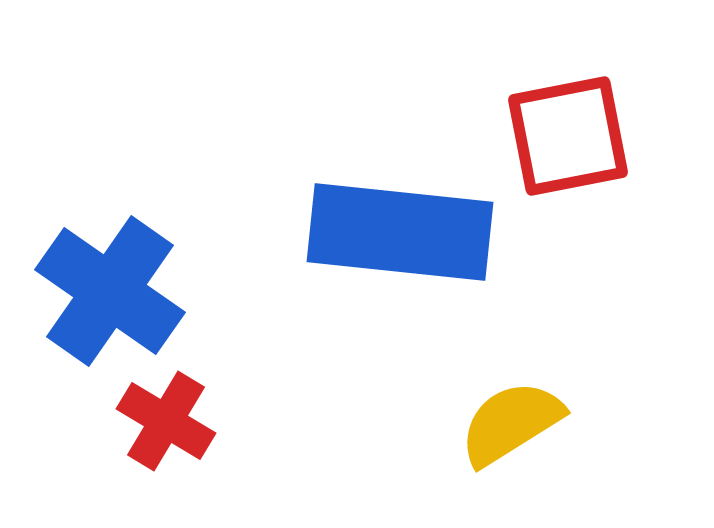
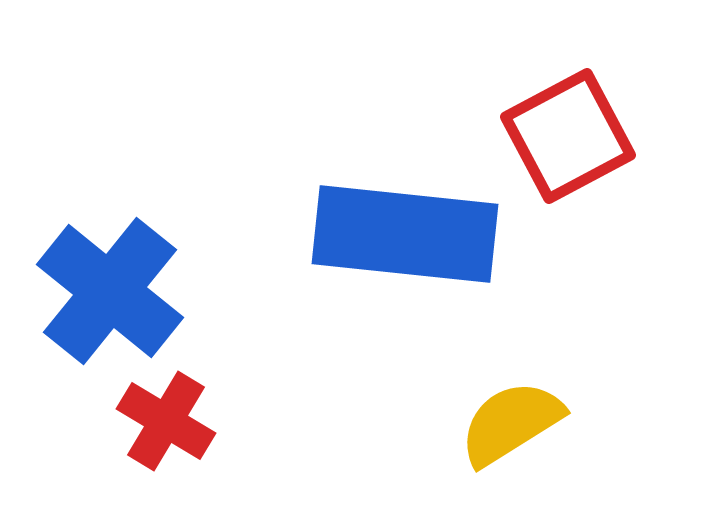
red square: rotated 17 degrees counterclockwise
blue rectangle: moved 5 px right, 2 px down
blue cross: rotated 4 degrees clockwise
